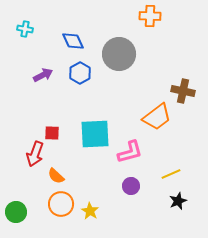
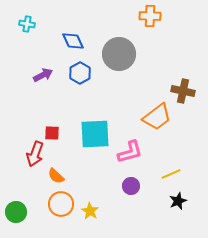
cyan cross: moved 2 px right, 5 px up
